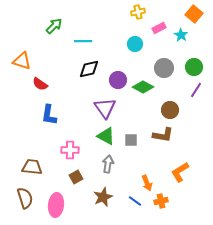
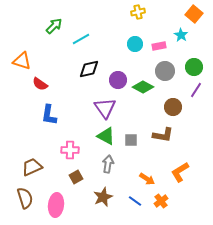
pink rectangle: moved 18 px down; rotated 16 degrees clockwise
cyan line: moved 2 px left, 2 px up; rotated 30 degrees counterclockwise
gray circle: moved 1 px right, 3 px down
brown circle: moved 3 px right, 3 px up
brown trapezoid: rotated 30 degrees counterclockwise
orange arrow: moved 4 px up; rotated 35 degrees counterclockwise
orange cross: rotated 24 degrees counterclockwise
